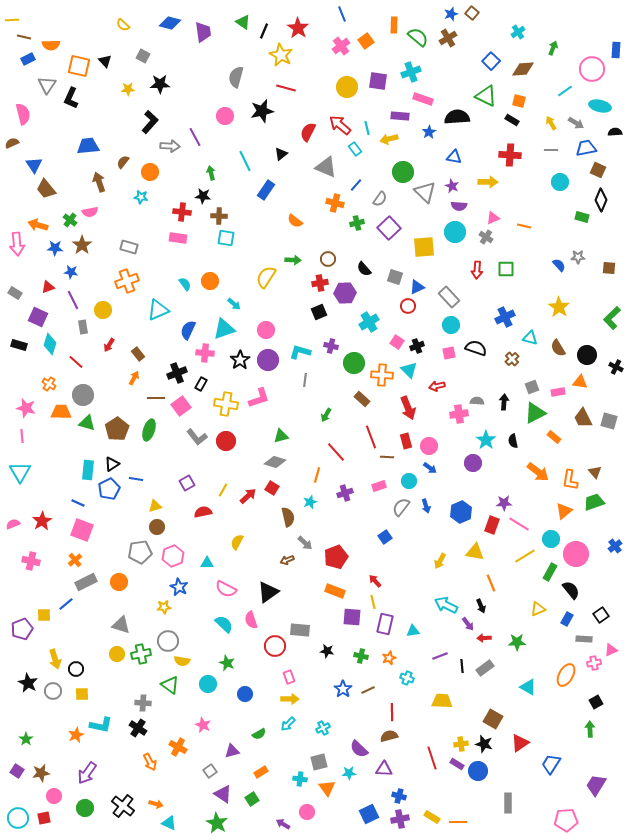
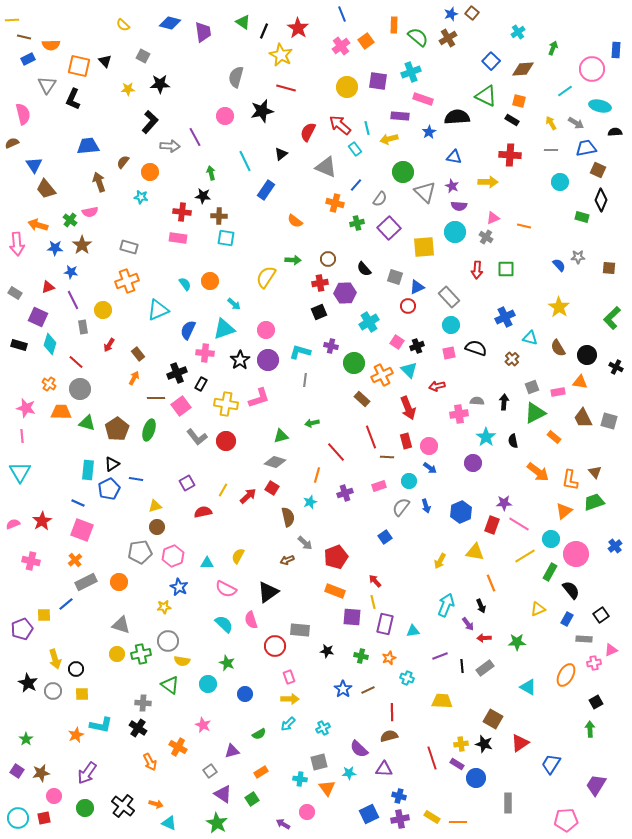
black L-shape at (71, 98): moved 2 px right, 1 px down
orange cross at (382, 375): rotated 30 degrees counterclockwise
gray circle at (83, 395): moved 3 px left, 6 px up
green arrow at (326, 415): moved 14 px left, 8 px down; rotated 48 degrees clockwise
cyan star at (486, 440): moved 3 px up
yellow semicircle at (237, 542): moved 1 px right, 14 px down
cyan arrow at (446, 605): rotated 85 degrees clockwise
blue circle at (478, 771): moved 2 px left, 7 px down
